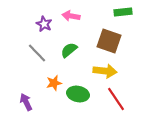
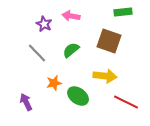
green semicircle: moved 2 px right
yellow arrow: moved 5 px down
green ellipse: moved 2 px down; rotated 25 degrees clockwise
red line: moved 10 px right, 3 px down; rotated 30 degrees counterclockwise
